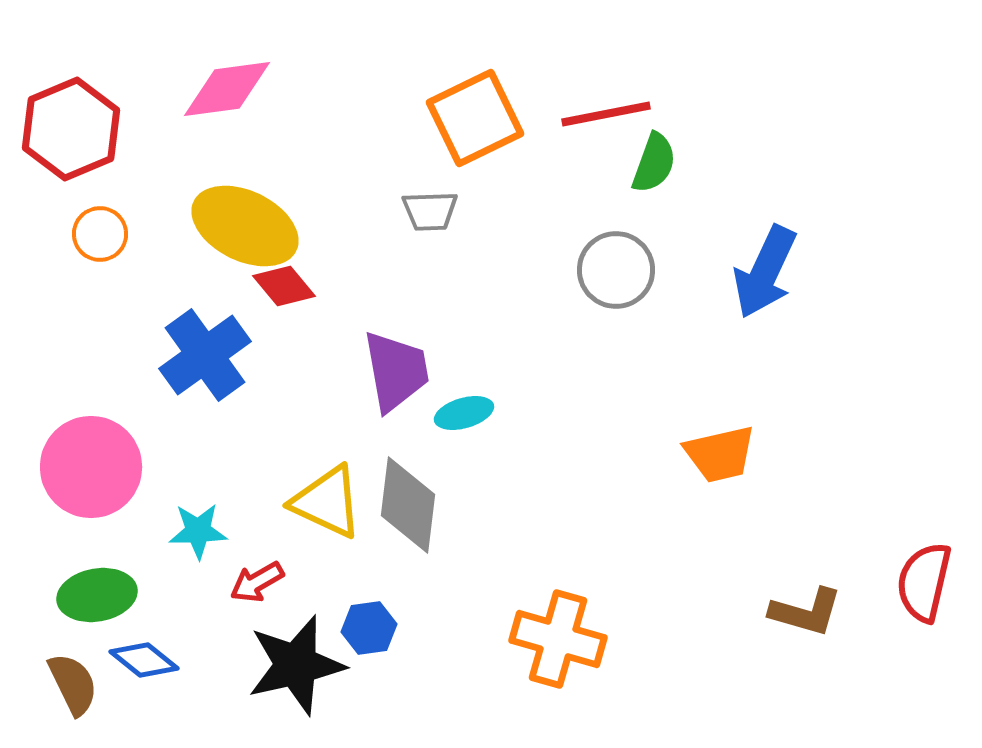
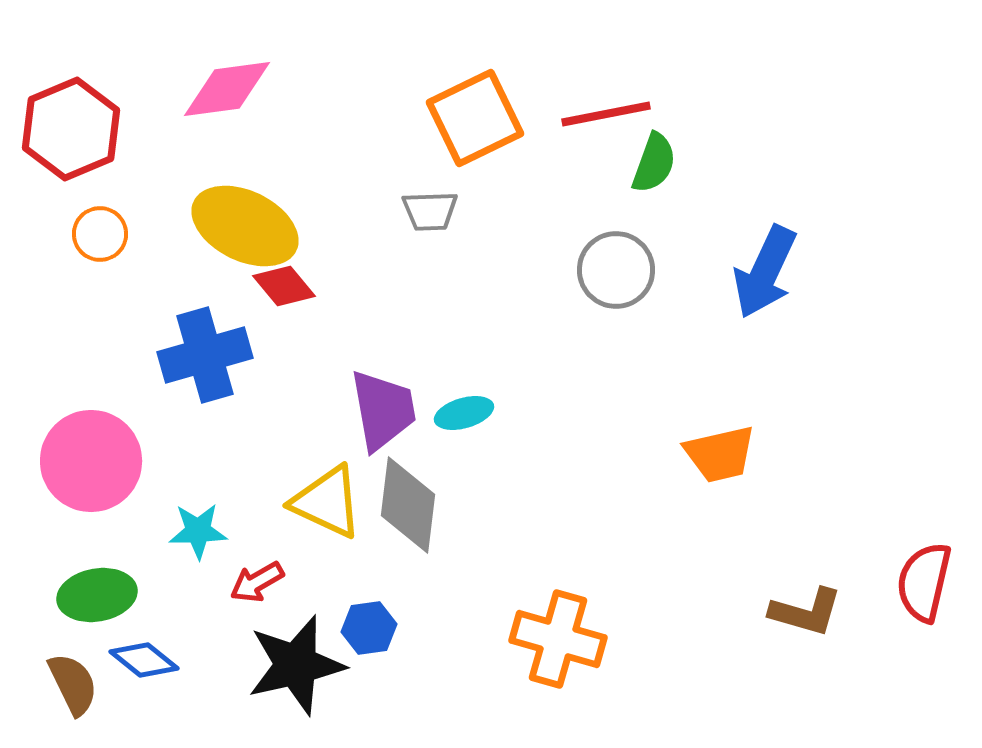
blue cross: rotated 20 degrees clockwise
purple trapezoid: moved 13 px left, 39 px down
pink circle: moved 6 px up
